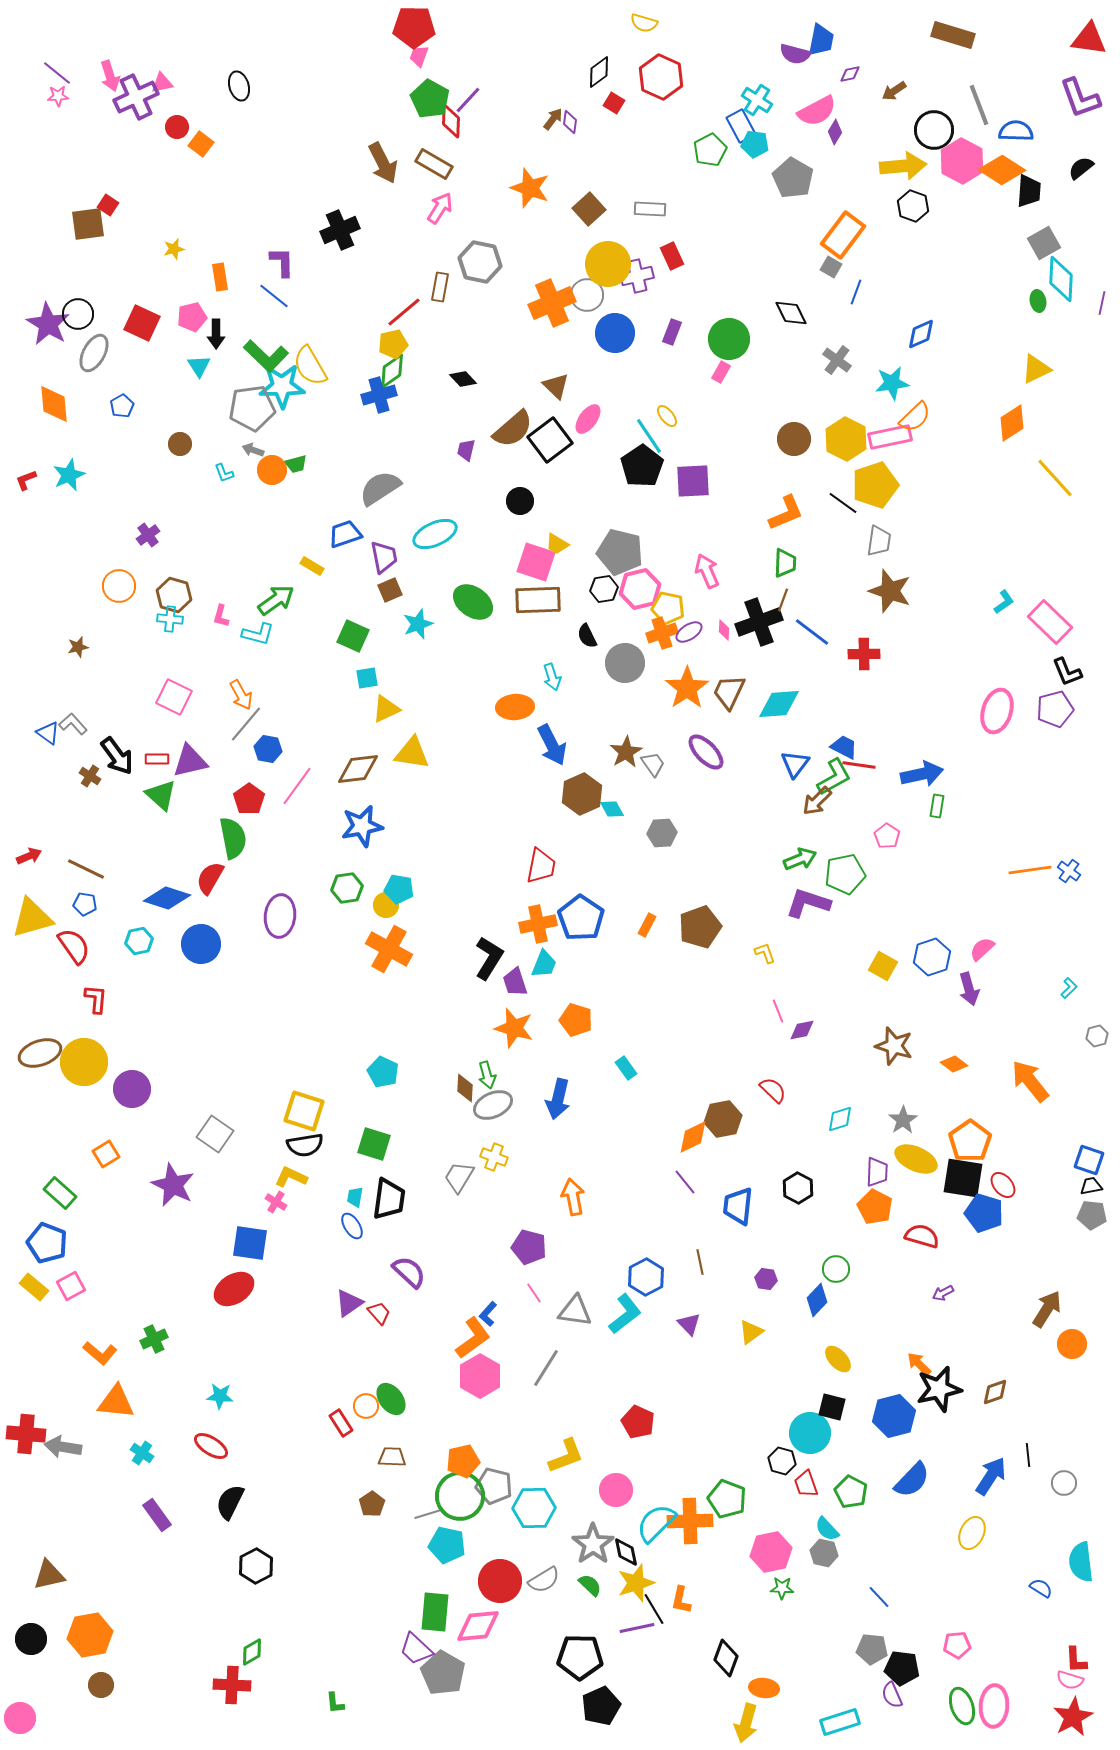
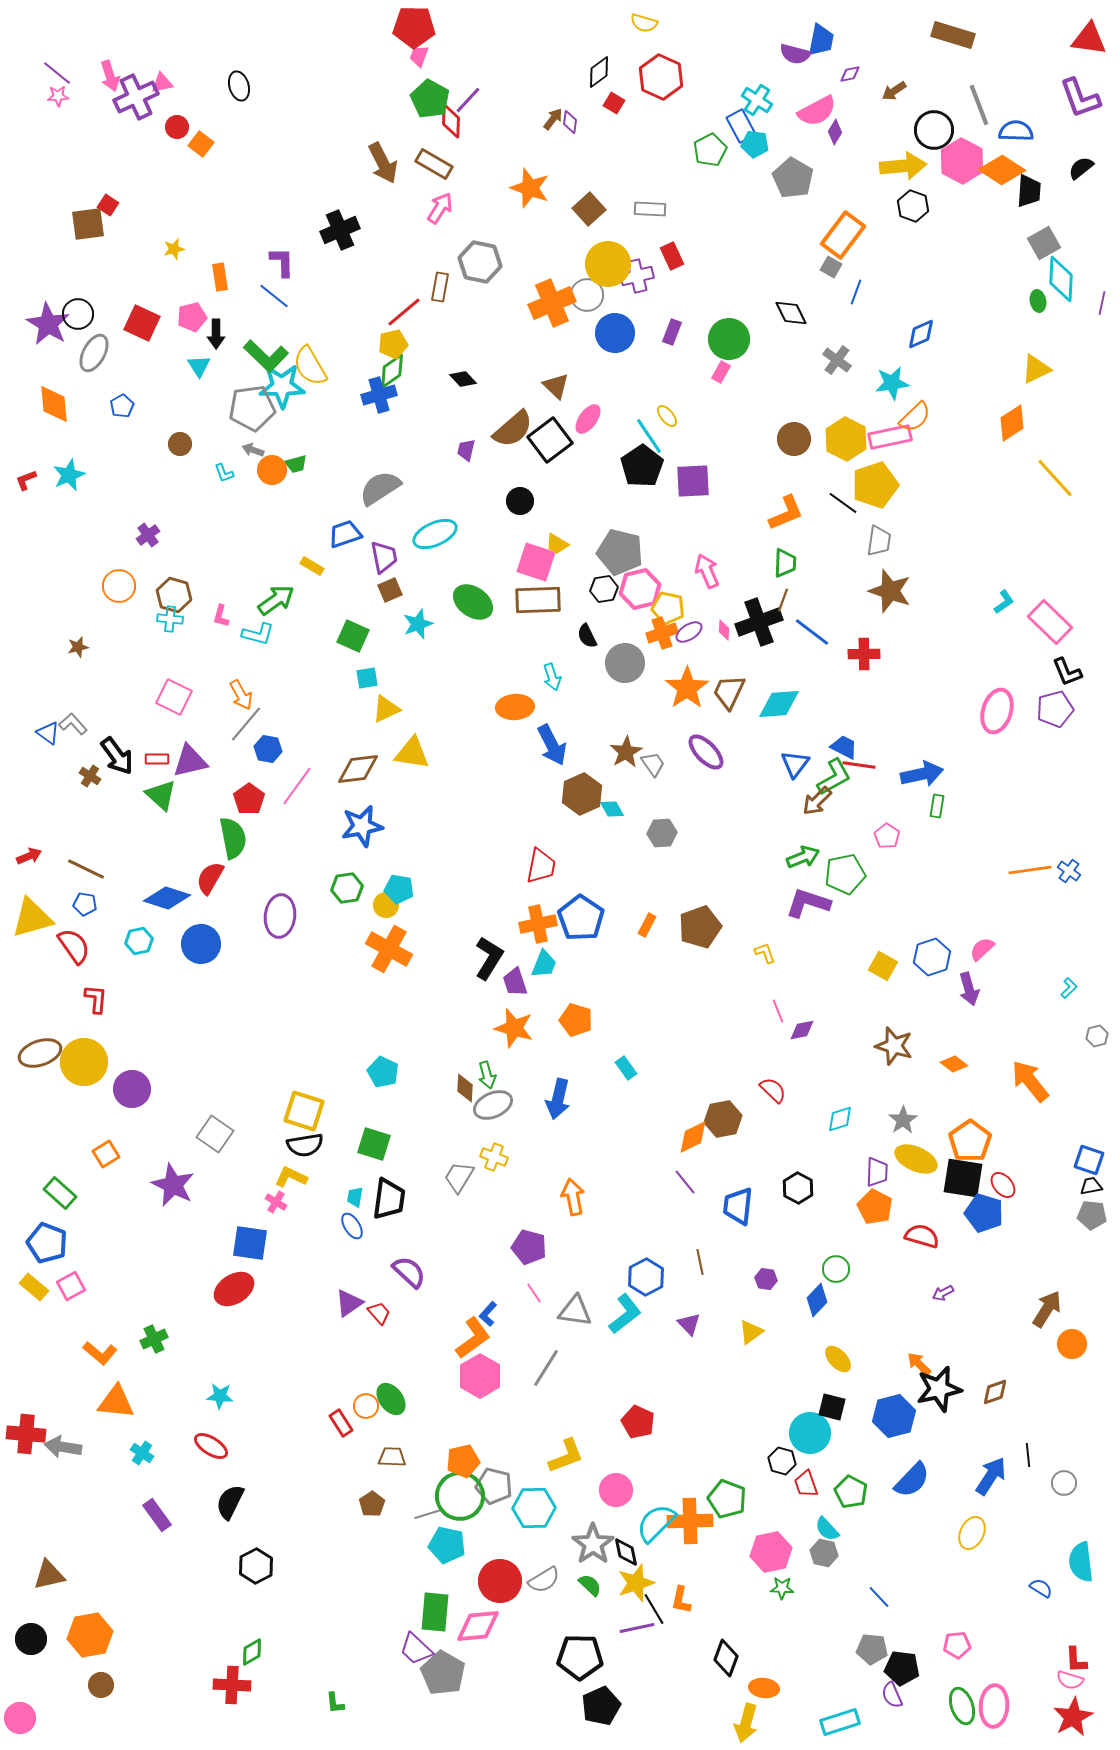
green arrow at (800, 859): moved 3 px right, 2 px up
